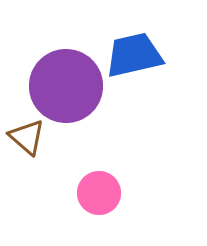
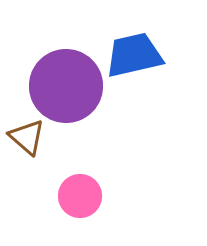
pink circle: moved 19 px left, 3 px down
